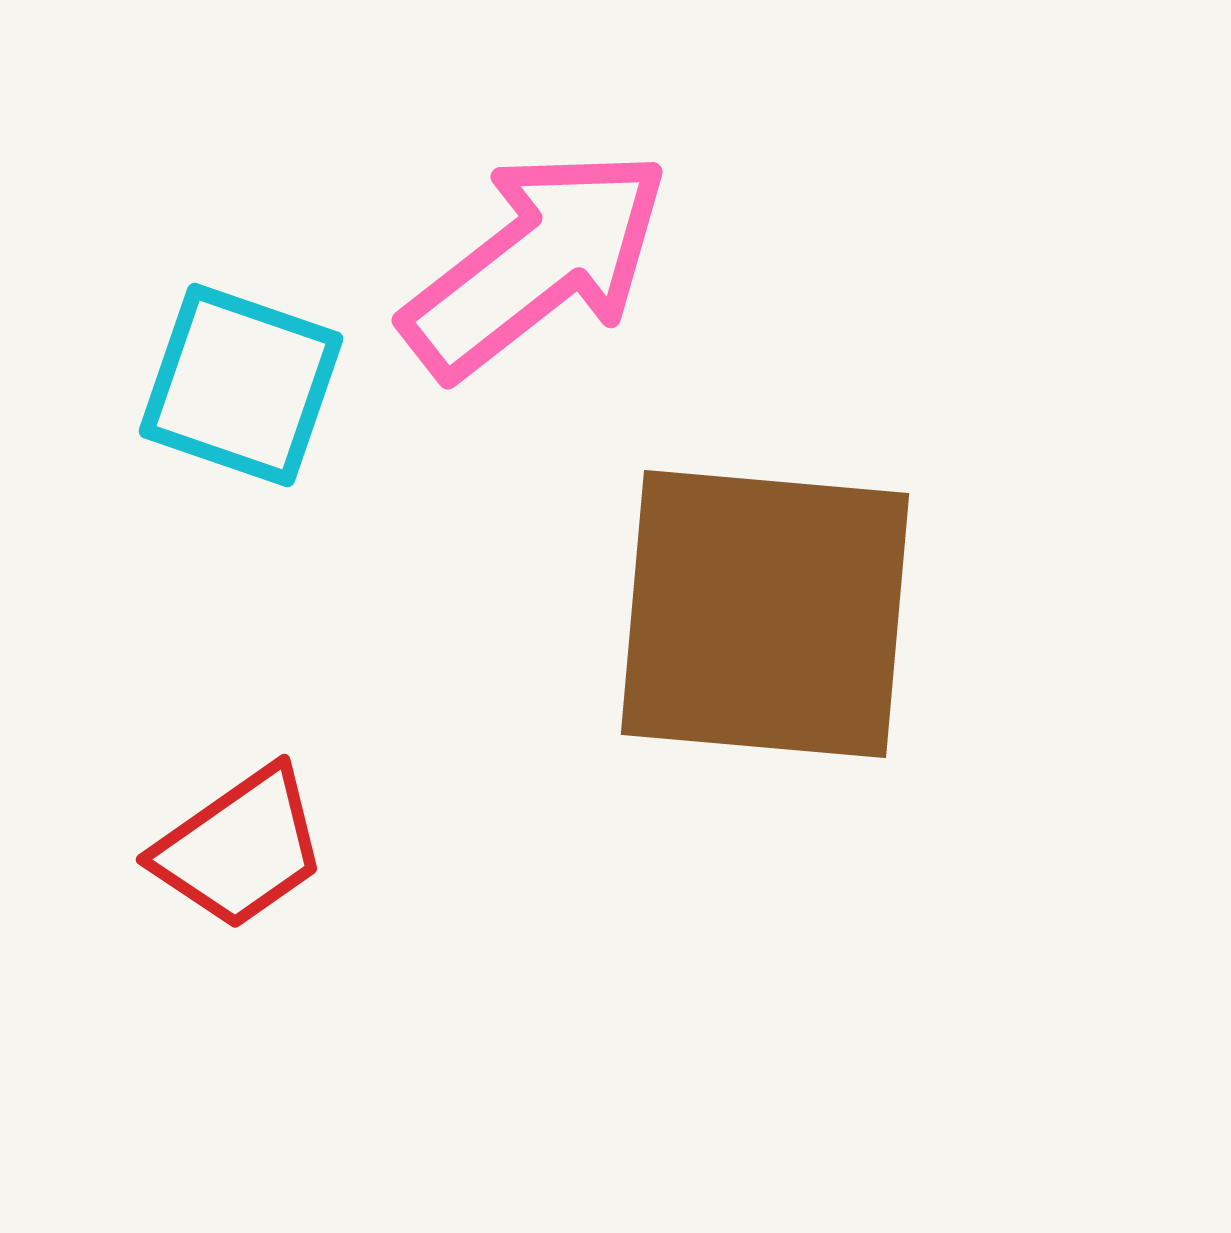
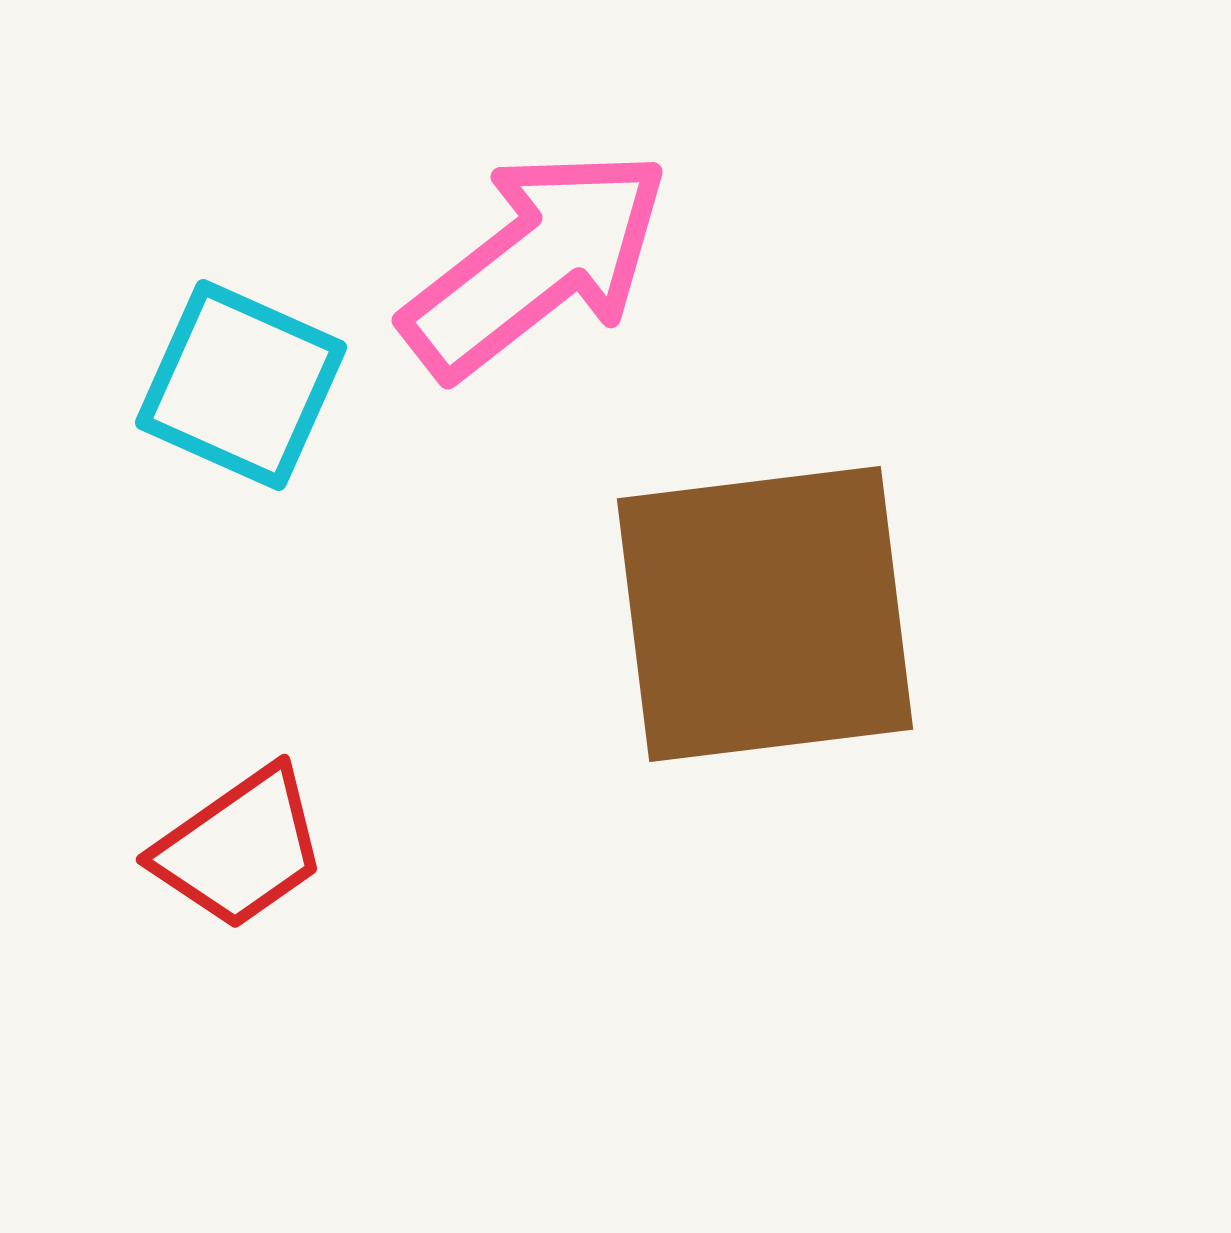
cyan square: rotated 5 degrees clockwise
brown square: rotated 12 degrees counterclockwise
